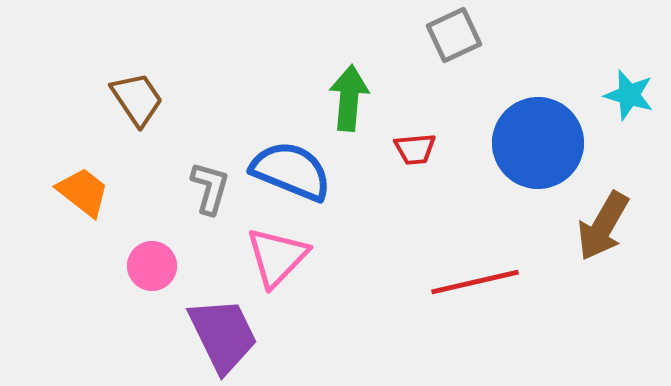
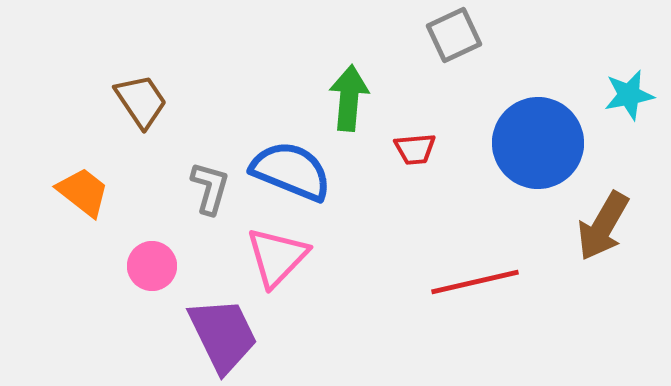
cyan star: rotated 27 degrees counterclockwise
brown trapezoid: moved 4 px right, 2 px down
